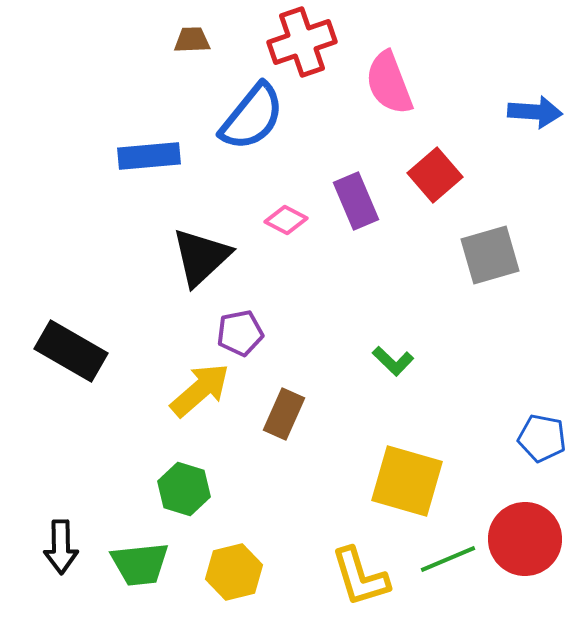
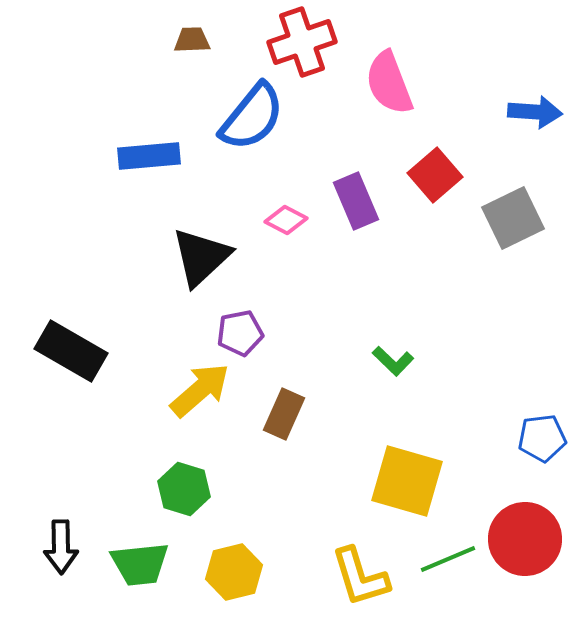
gray square: moved 23 px right, 37 px up; rotated 10 degrees counterclockwise
blue pentagon: rotated 18 degrees counterclockwise
